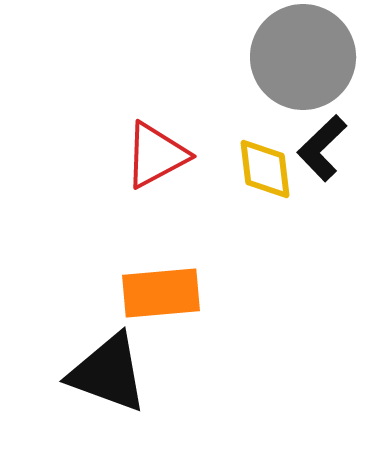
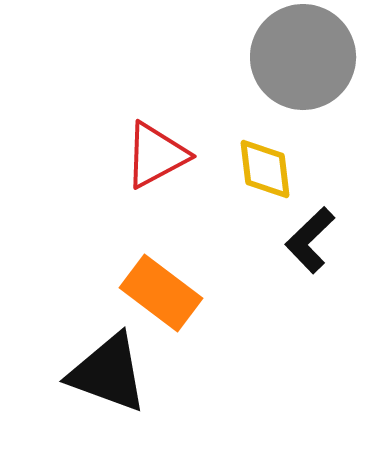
black L-shape: moved 12 px left, 92 px down
orange rectangle: rotated 42 degrees clockwise
